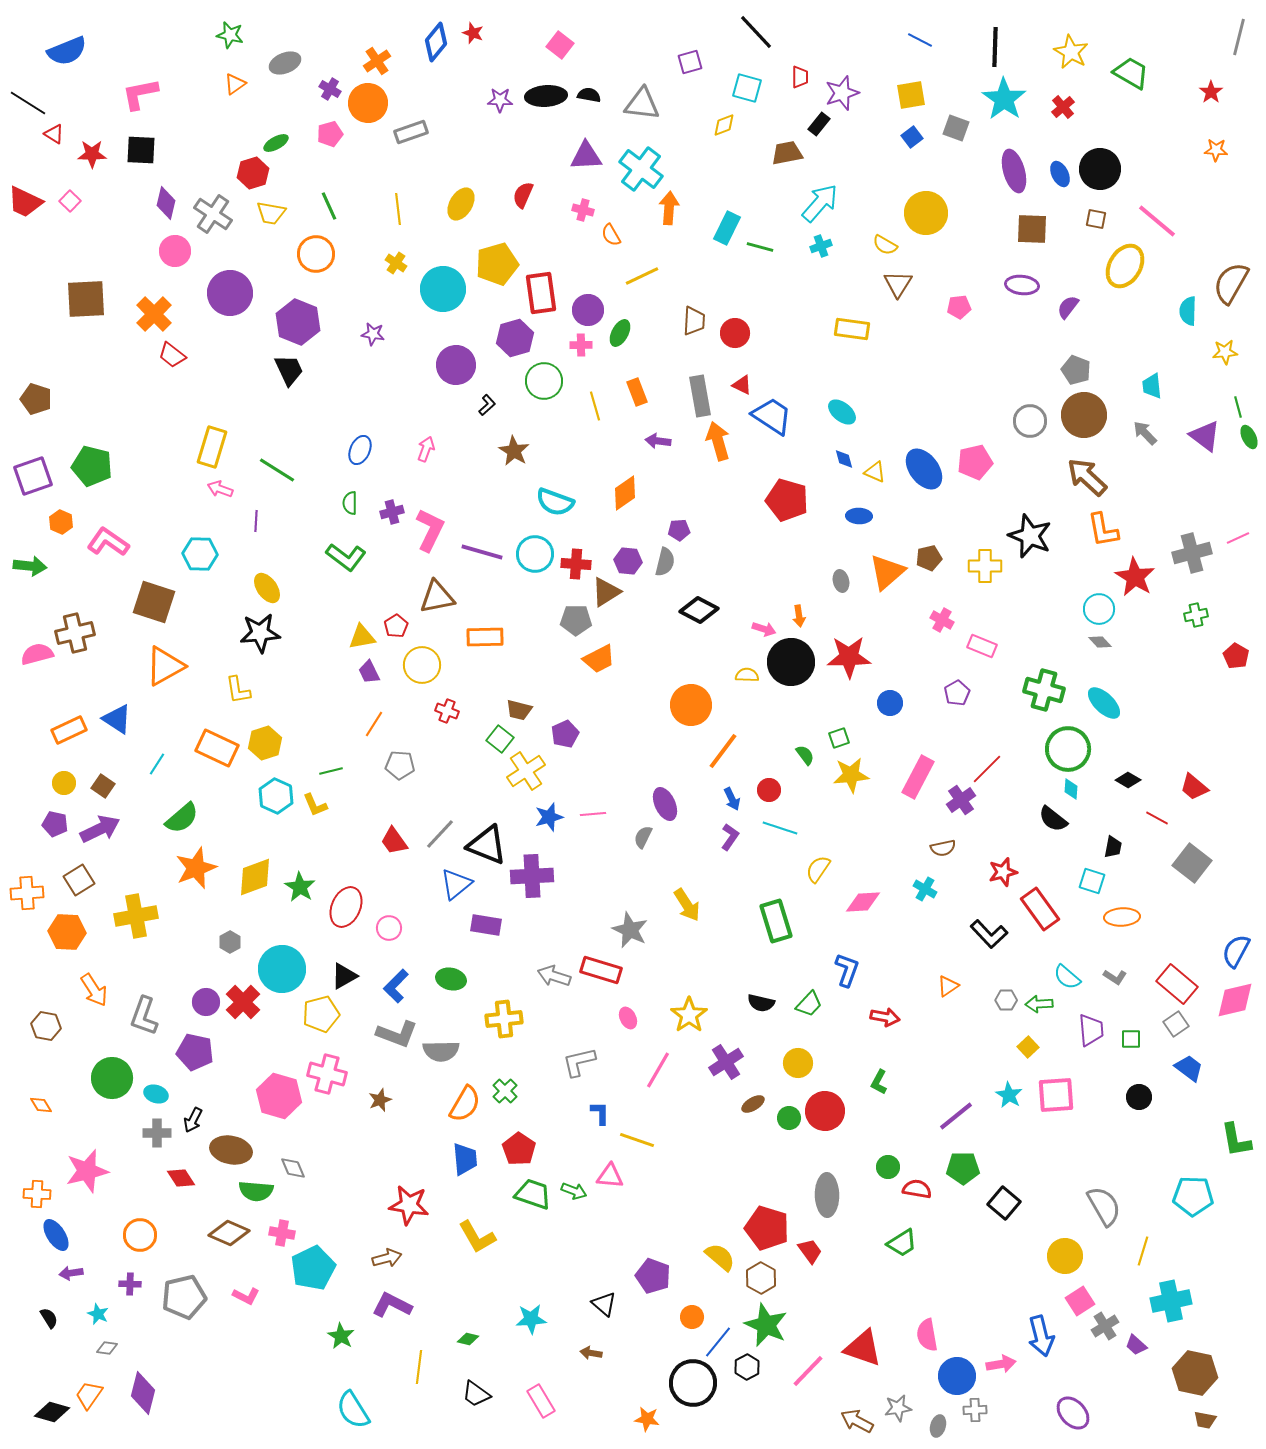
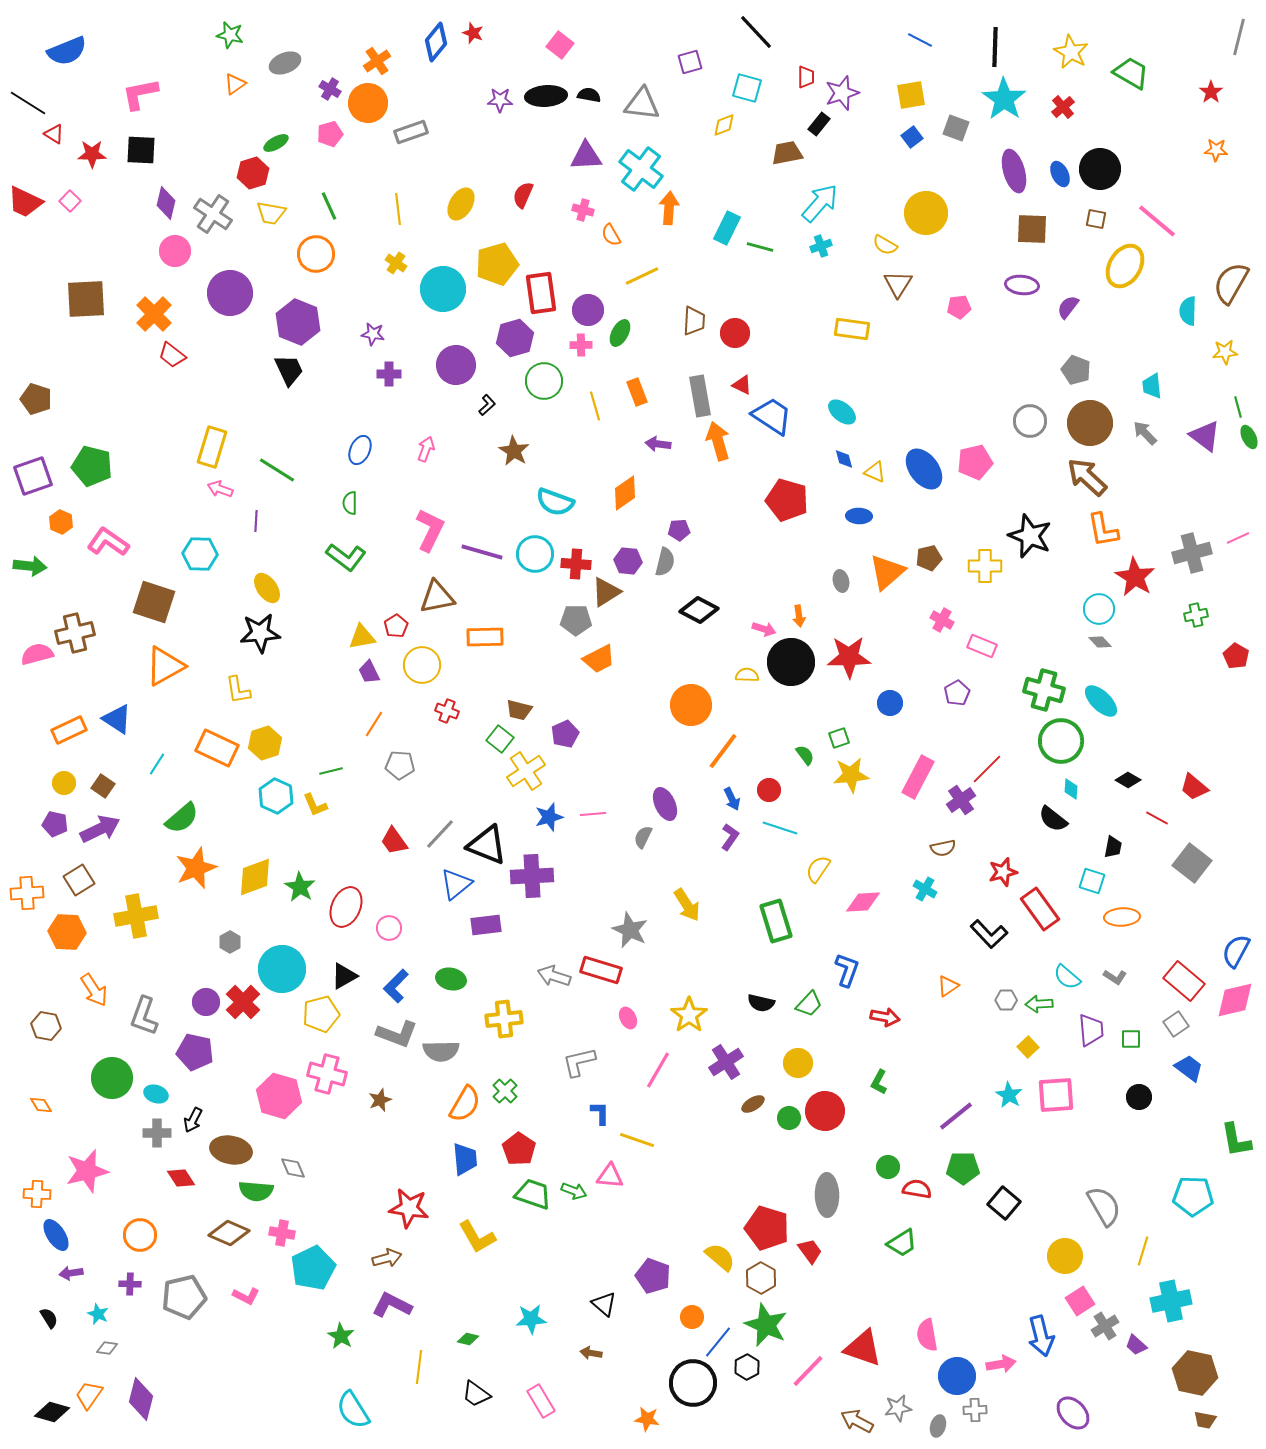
red trapezoid at (800, 77): moved 6 px right
brown circle at (1084, 415): moved 6 px right, 8 px down
purple arrow at (658, 441): moved 3 px down
purple cross at (392, 512): moved 3 px left, 138 px up; rotated 15 degrees clockwise
cyan ellipse at (1104, 703): moved 3 px left, 2 px up
green circle at (1068, 749): moved 7 px left, 8 px up
purple rectangle at (486, 925): rotated 16 degrees counterclockwise
red rectangle at (1177, 984): moved 7 px right, 3 px up
red star at (409, 1205): moved 3 px down
purple diamond at (143, 1393): moved 2 px left, 6 px down
